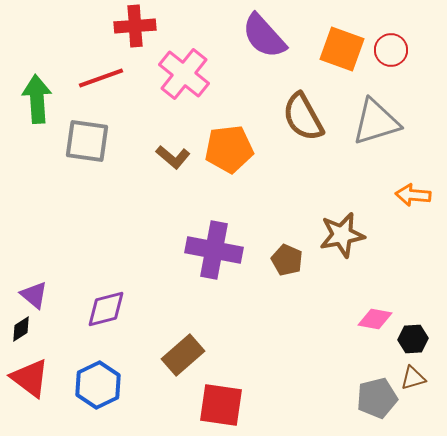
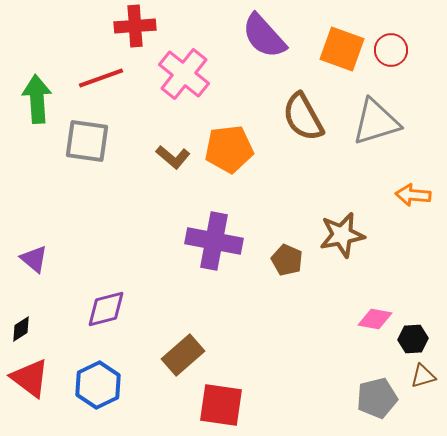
purple cross: moved 9 px up
purple triangle: moved 36 px up
brown triangle: moved 10 px right, 2 px up
